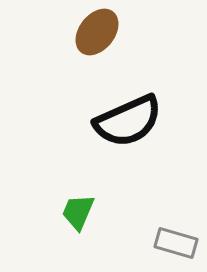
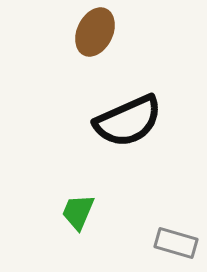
brown ellipse: moved 2 px left; rotated 12 degrees counterclockwise
